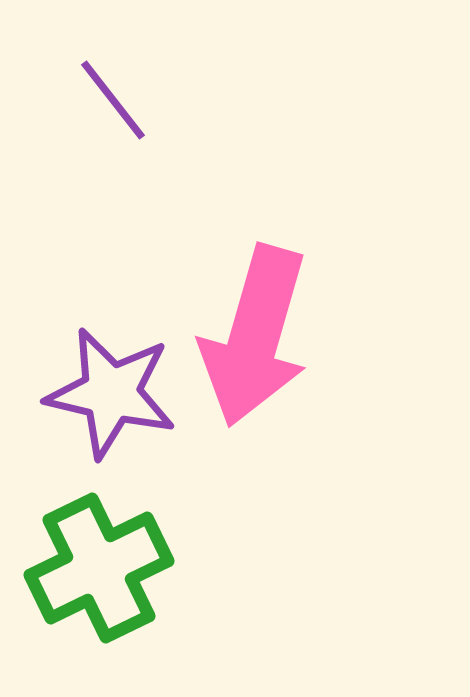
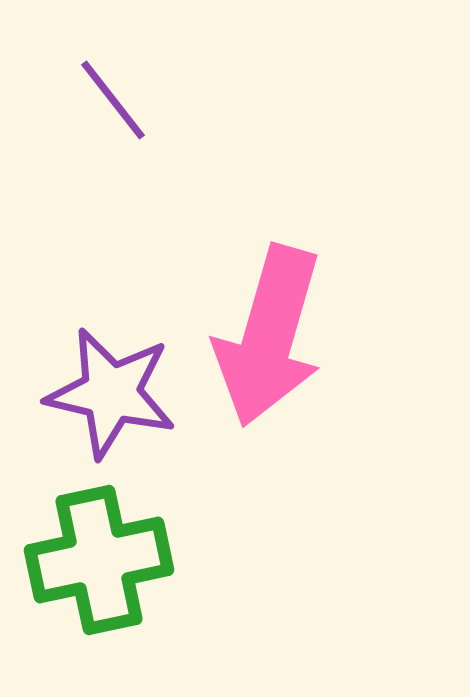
pink arrow: moved 14 px right
green cross: moved 8 px up; rotated 14 degrees clockwise
